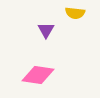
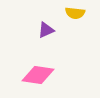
purple triangle: rotated 36 degrees clockwise
